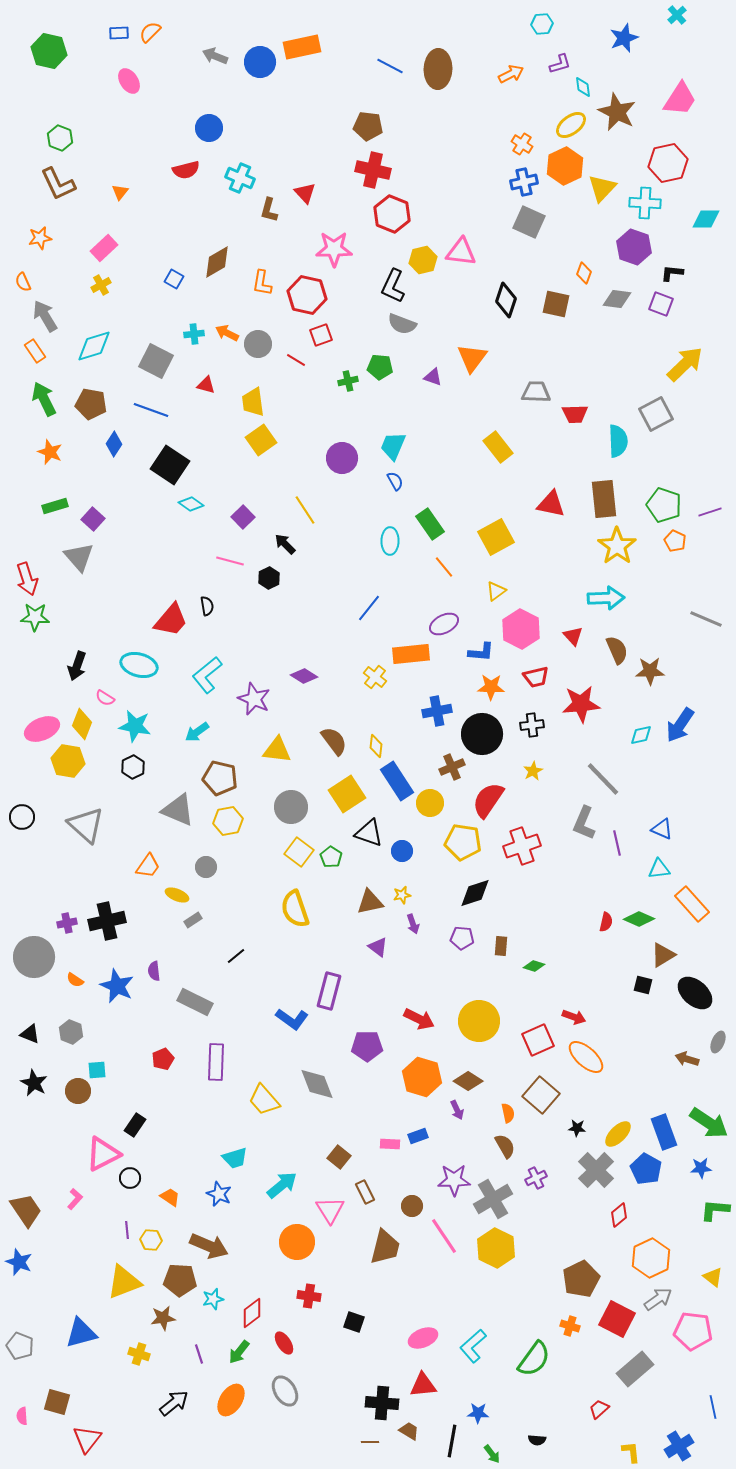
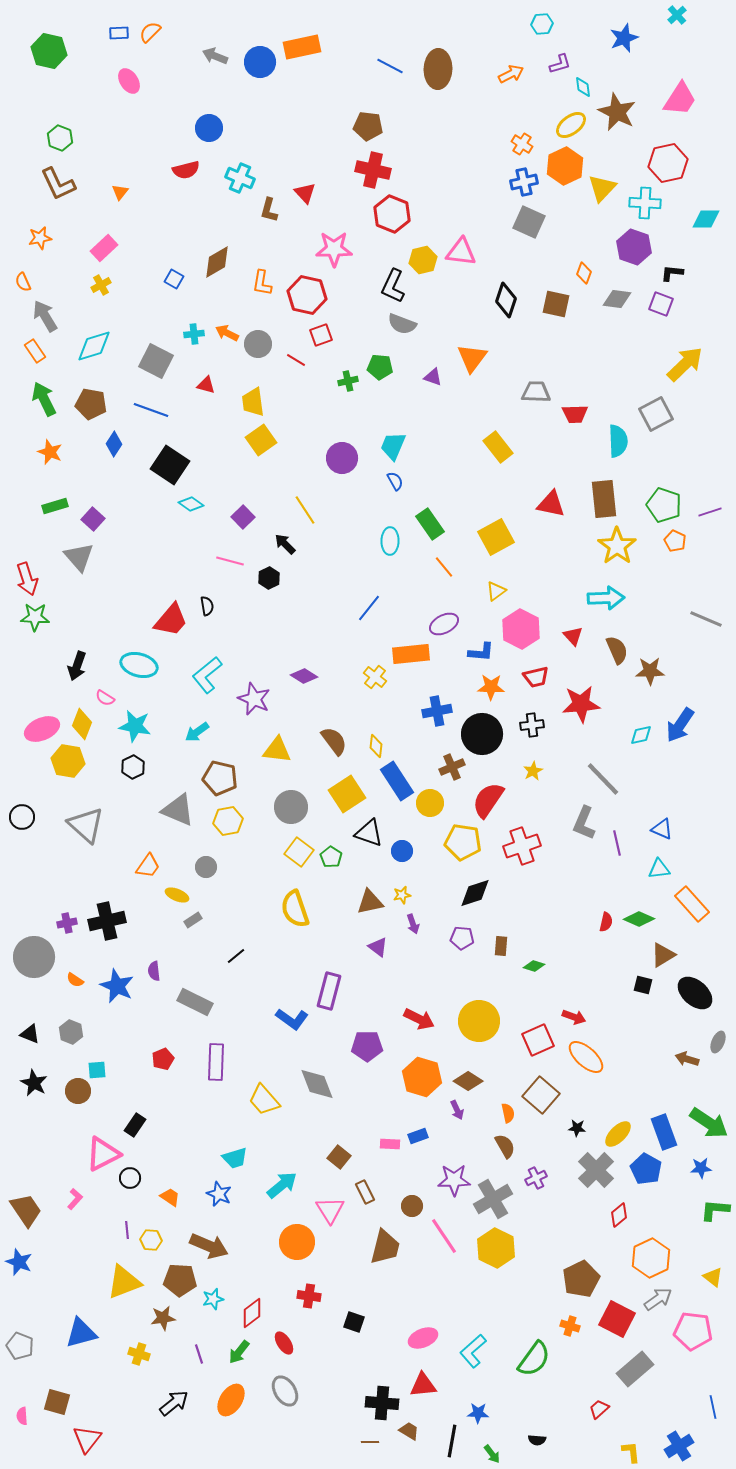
cyan L-shape at (473, 1346): moved 5 px down
